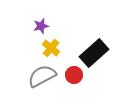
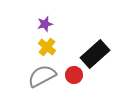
purple star: moved 4 px right, 2 px up
yellow cross: moved 4 px left, 1 px up
black rectangle: moved 1 px right, 1 px down
